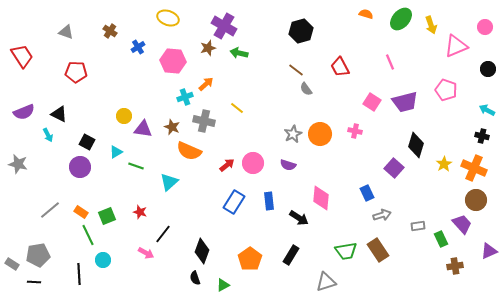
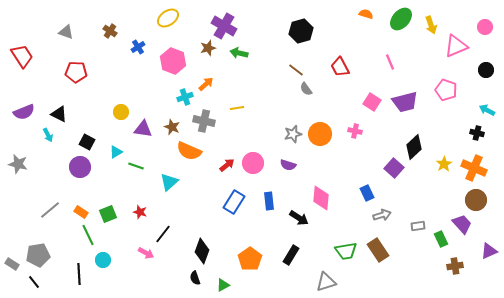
yellow ellipse at (168, 18): rotated 55 degrees counterclockwise
pink hexagon at (173, 61): rotated 15 degrees clockwise
black circle at (488, 69): moved 2 px left, 1 px down
yellow line at (237, 108): rotated 48 degrees counterclockwise
yellow circle at (124, 116): moved 3 px left, 4 px up
gray star at (293, 134): rotated 12 degrees clockwise
black cross at (482, 136): moved 5 px left, 3 px up
black diamond at (416, 145): moved 2 px left, 2 px down; rotated 30 degrees clockwise
green square at (107, 216): moved 1 px right, 2 px up
black line at (34, 282): rotated 48 degrees clockwise
